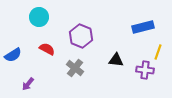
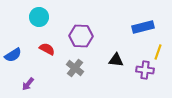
purple hexagon: rotated 20 degrees counterclockwise
